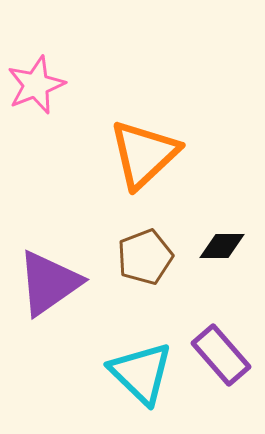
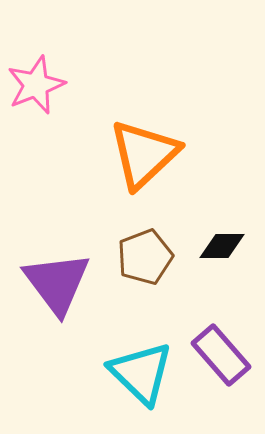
purple triangle: moved 8 px right; rotated 32 degrees counterclockwise
